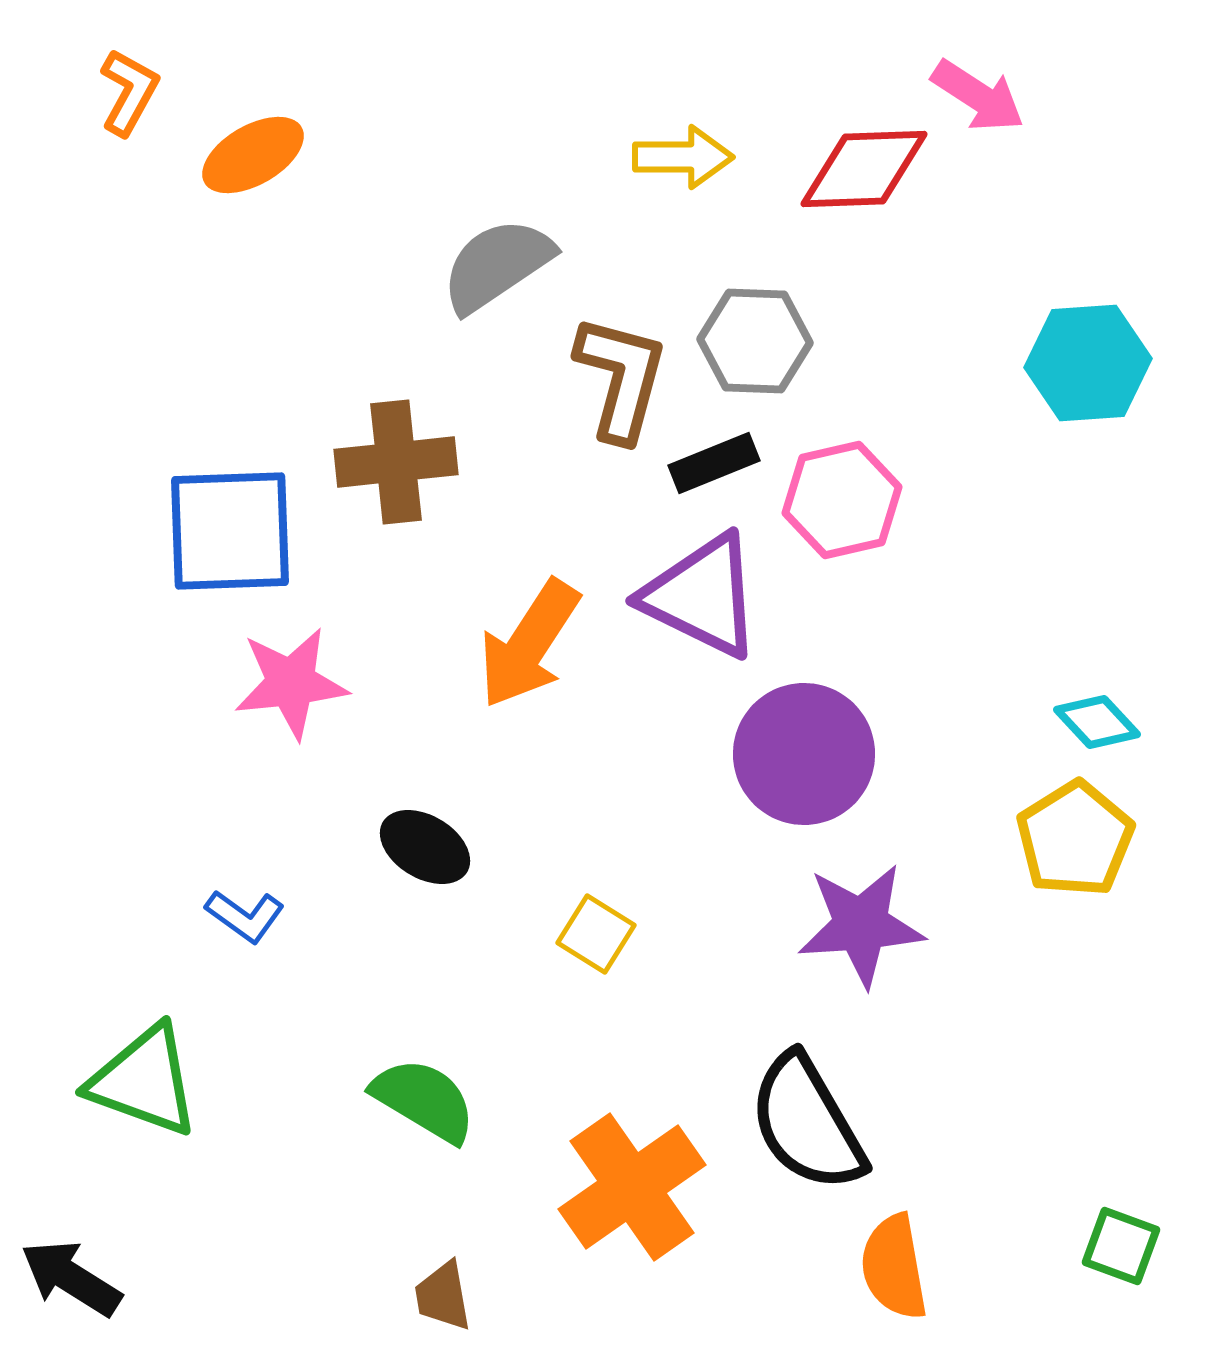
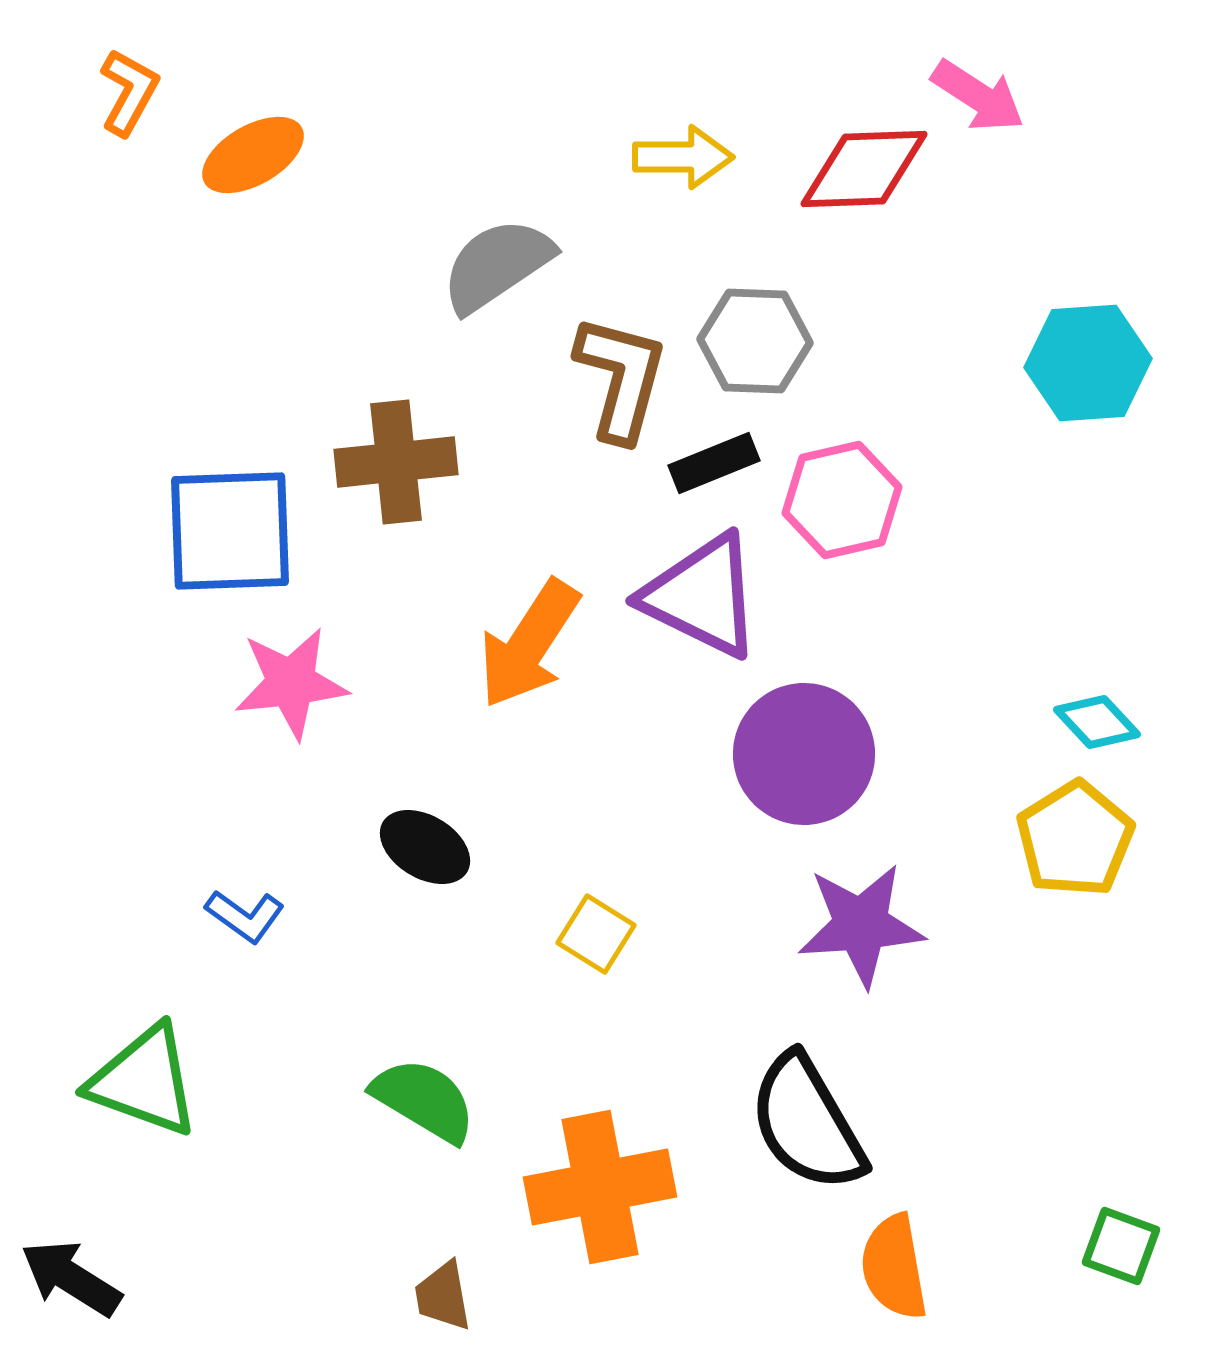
orange cross: moved 32 px left; rotated 24 degrees clockwise
